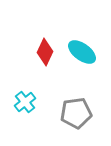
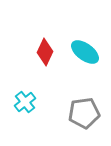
cyan ellipse: moved 3 px right
gray pentagon: moved 8 px right
